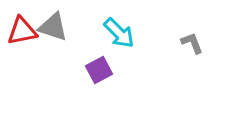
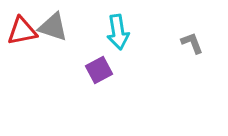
cyan arrow: moved 1 px left, 1 px up; rotated 36 degrees clockwise
